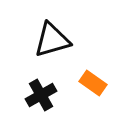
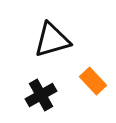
orange rectangle: moved 2 px up; rotated 12 degrees clockwise
